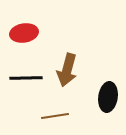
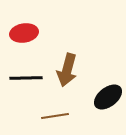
black ellipse: rotated 44 degrees clockwise
